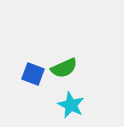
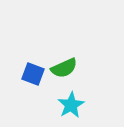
cyan star: rotated 16 degrees clockwise
